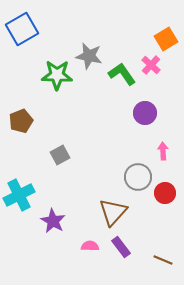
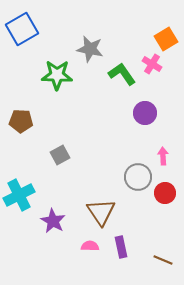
gray star: moved 1 px right, 7 px up
pink cross: moved 1 px right, 1 px up; rotated 12 degrees counterclockwise
brown pentagon: rotated 25 degrees clockwise
pink arrow: moved 5 px down
brown triangle: moved 12 px left; rotated 16 degrees counterclockwise
purple rectangle: rotated 25 degrees clockwise
